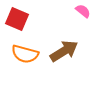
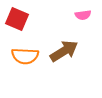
pink semicircle: moved 4 px down; rotated 133 degrees clockwise
orange semicircle: moved 2 px down; rotated 12 degrees counterclockwise
